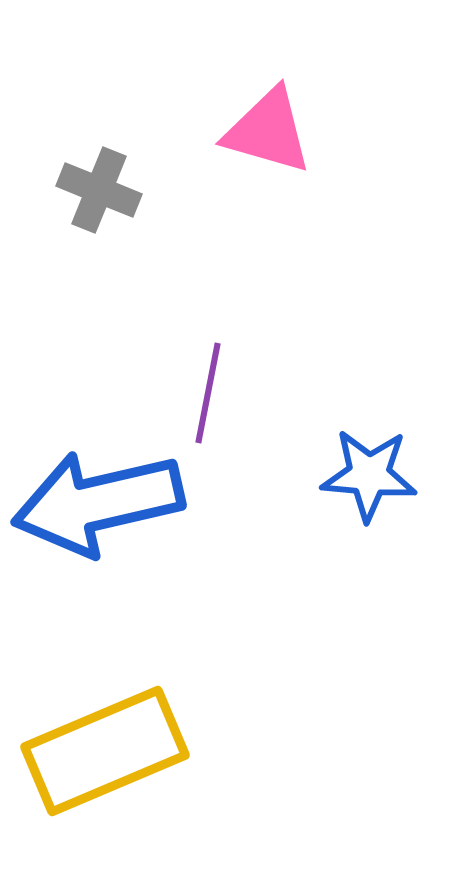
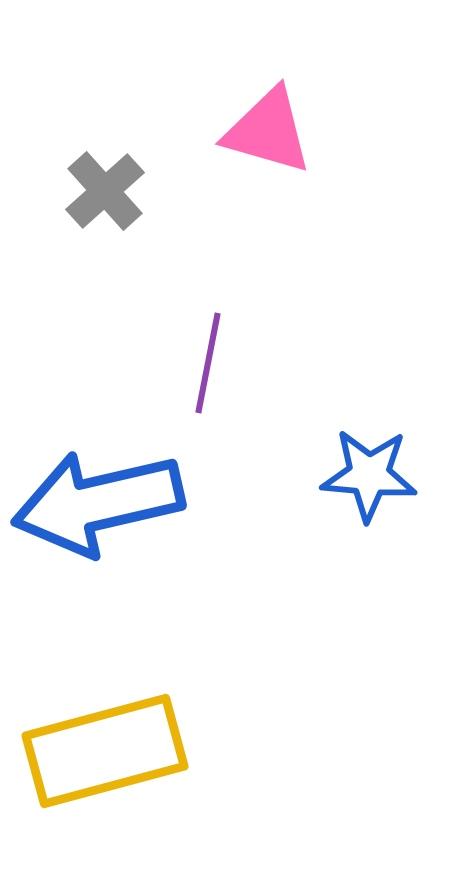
gray cross: moved 6 px right, 1 px down; rotated 26 degrees clockwise
purple line: moved 30 px up
yellow rectangle: rotated 8 degrees clockwise
